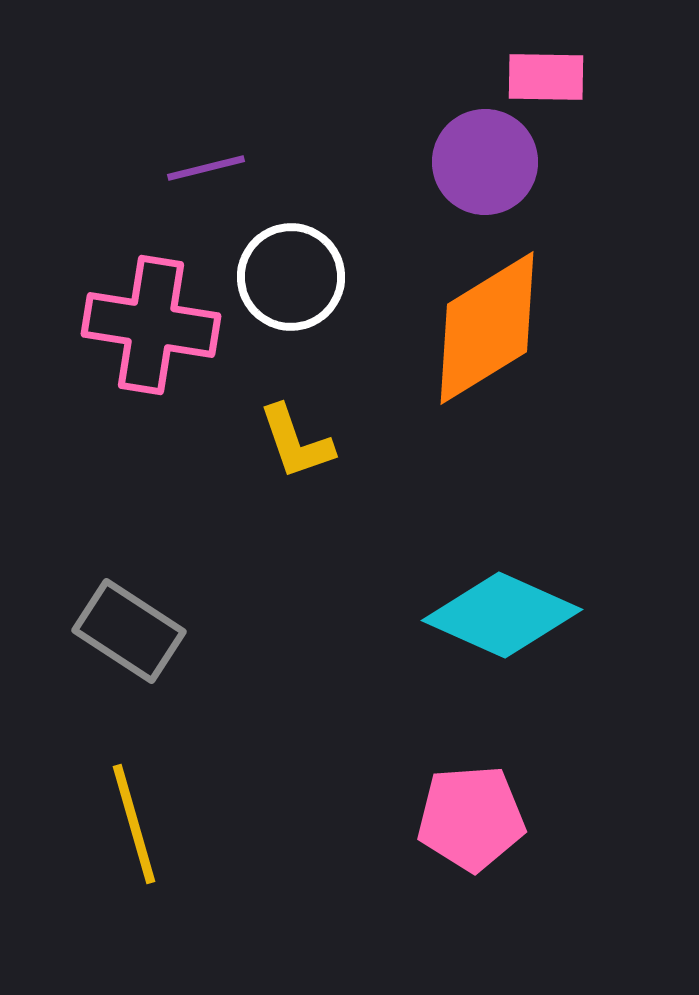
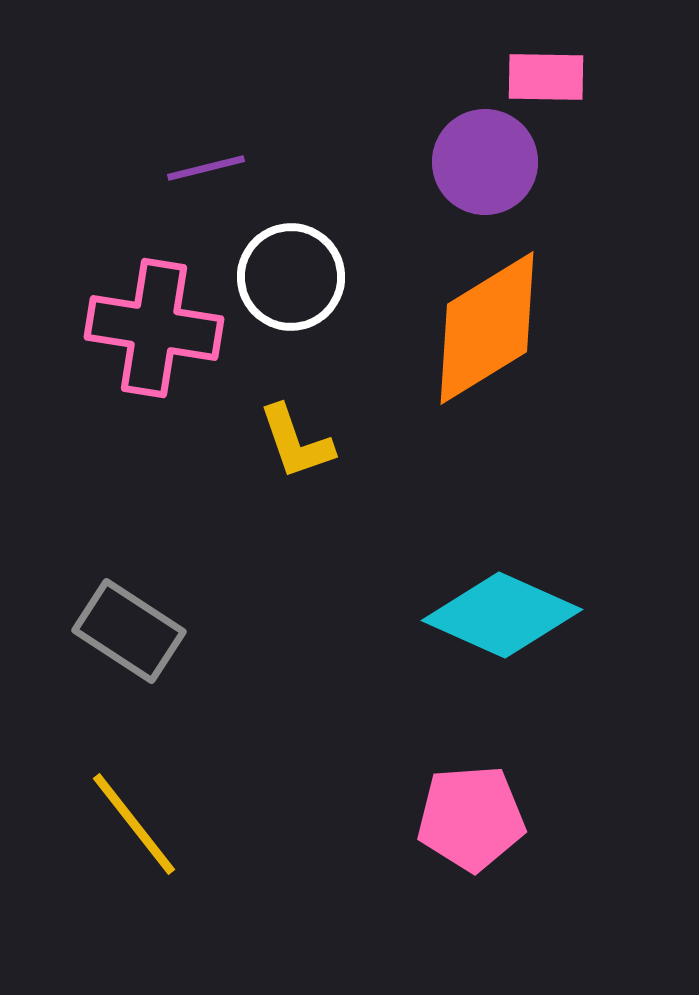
pink cross: moved 3 px right, 3 px down
yellow line: rotated 22 degrees counterclockwise
